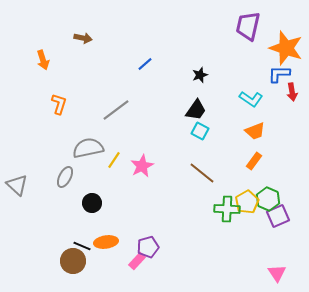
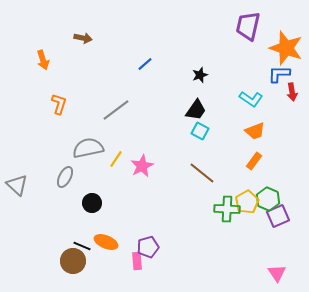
yellow line: moved 2 px right, 1 px up
orange ellipse: rotated 30 degrees clockwise
pink rectangle: rotated 48 degrees counterclockwise
